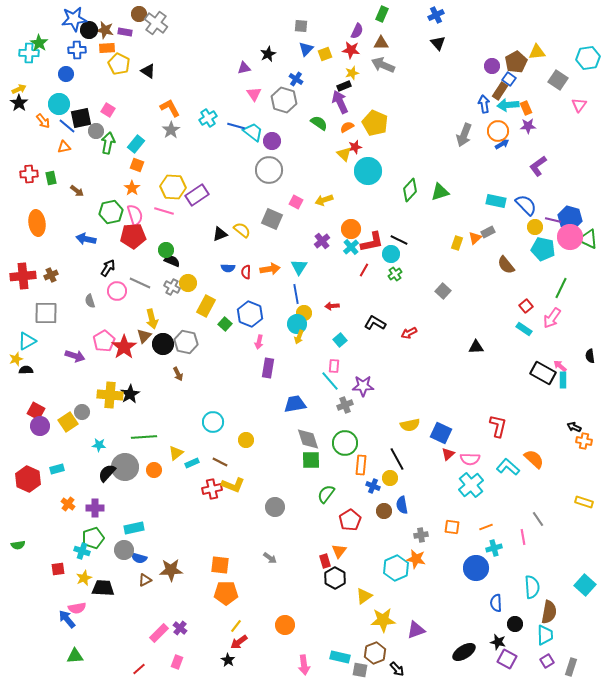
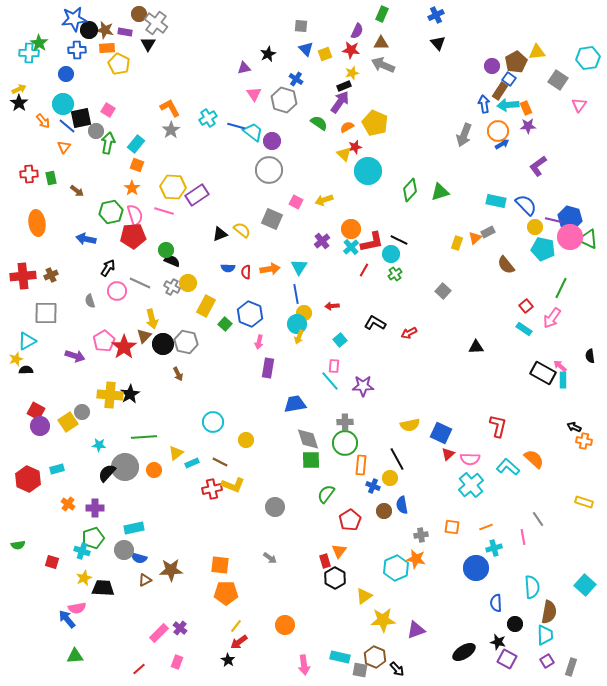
blue triangle at (306, 49): rotated 28 degrees counterclockwise
black triangle at (148, 71): moved 27 px up; rotated 28 degrees clockwise
purple arrow at (340, 102): rotated 60 degrees clockwise
cyan circle at (59, 104): moved 4 px right
orange triangle at (64, 147): rotated 40 degrees counterclockwise
gray cross at (345, 405): moved 17 px down; rotated 21 degrees clockwise
red square at (58, 569): moved 6 px left, 7 px up; rotated 24 degrees clockwise
brown hexagon at (375, 653): moved 4 px down; rotated 15 degrees counterclockwise
